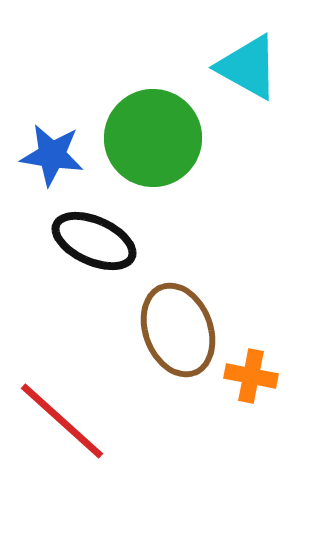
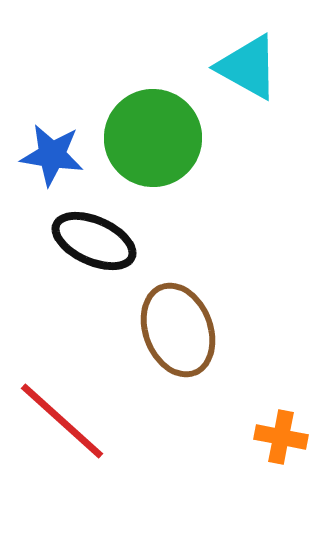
orange cross: moved 30 px right, 61 px down
